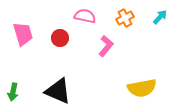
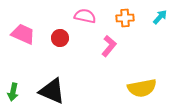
orange cross: rotated 24 degrees clockwise
pink trapezoid: rotated 50 degrees counterclockwise
pink L-shape: moved 3 px right
black triangle: moved 6 px left
